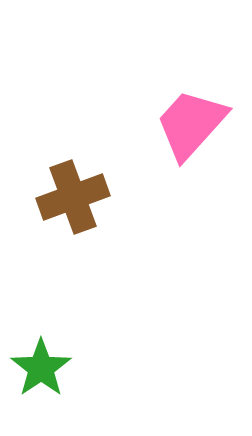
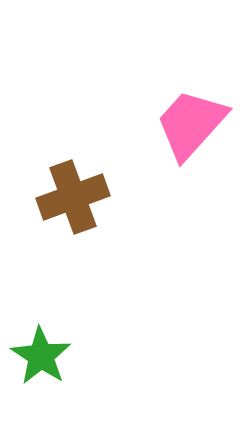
green star: moved 12 px up; rotated 4 degrees counterclockwise
